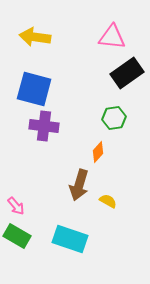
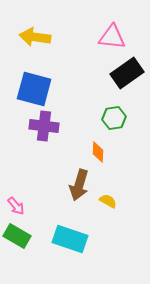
orange diamond: rotated 40 degrees counterclockwise
